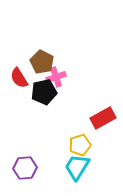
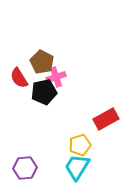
red rectangle: moved 3 px right, 1 px down
